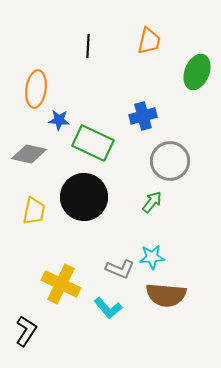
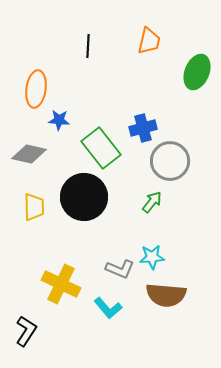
blue cross: moved 12 px down
green rectangle: moved 8 px right, 5 px down; rotated 27 degrees clockwise
yellow trapezoid: moved 4 px up; rotated 12 degrees counterclockwise
